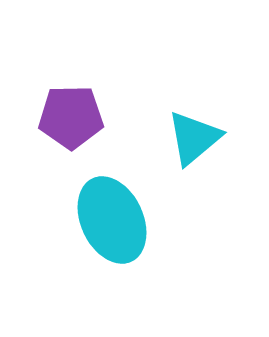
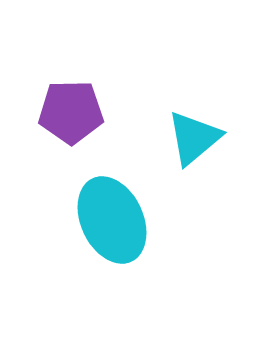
purple pentagon: moved 5 px up
